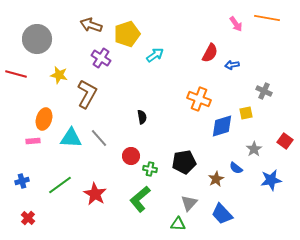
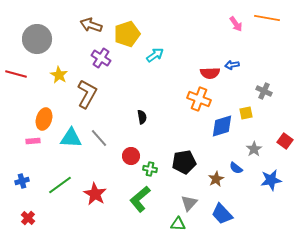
red semicircle: moved 20 px down; rotated 60 degrees clockwise
yellow star: rotated 18 degrees clockwise
